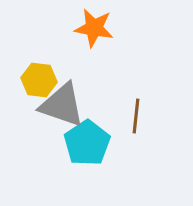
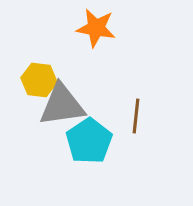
orange star: moved 2 px right
gray triangle: rotated 27 degrees counterclockwise
cyan pentagon: moved 2 px right, 2 px up
